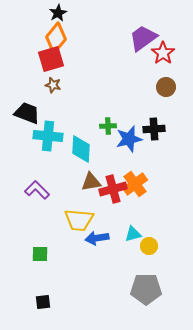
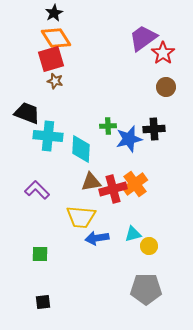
black star: moved 4 px left
orange diamond: rotated 72 degrees counterclockwise
brown star: moved 2 px right, 4 px up
yellow trapezoid: moved 2 px right, 3 px up
